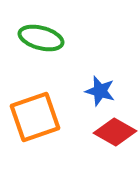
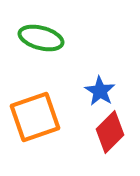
blue star: rotated 16 degrees clockwise
red diamond: moved 5 px left; rotated 75 degrees counterclockwise
